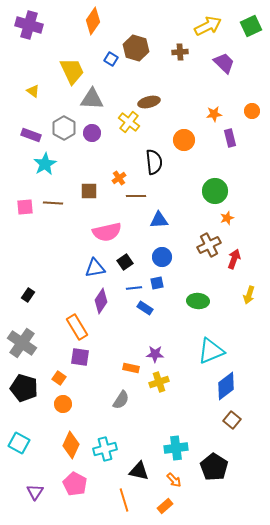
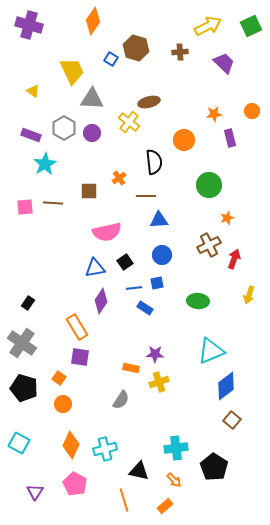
green circle at (215, 191): moved 6 px left, 6 px up
brown line at (136, 196): moved 10 px right
blue circle at (162, 257): moved 2 px up
black rectangle at (28, 295): moved 8 px down
